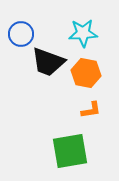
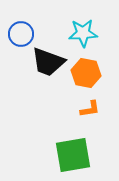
orange L-shape: moved 1 px left, 1 px up
green square: moved 3 px right, 4 px down
